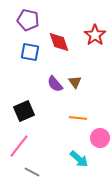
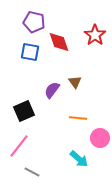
purple pentagon: moved 6 px right, 2 px down
purple semicircle: moved 3 px left, 6 px down; rotated 78 degrees clockwise
